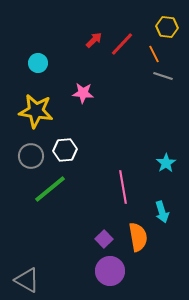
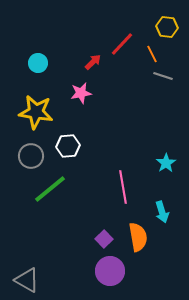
red arrow: moved 1 px left, 22 px down
orange line: moved 2 px left
pink star: moved 2 px left; rotated 15 degrees counterclockwise
yellow star: moved 1 px down
white hexagon: moved 3 px right, 4 px up
